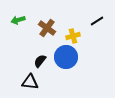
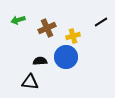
black line: moved 4 px right, 1 px down
brown cross: rotated 30 degrees clockwise
black semicircle: rotated 48 degrees clockwise
